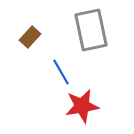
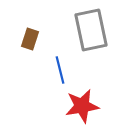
brown rectangle: moved 2 px down; rotated 25 degrees counterclockwise
blue line: moved 1 px left, 2 px up; rotated 16 degrees clockwise
